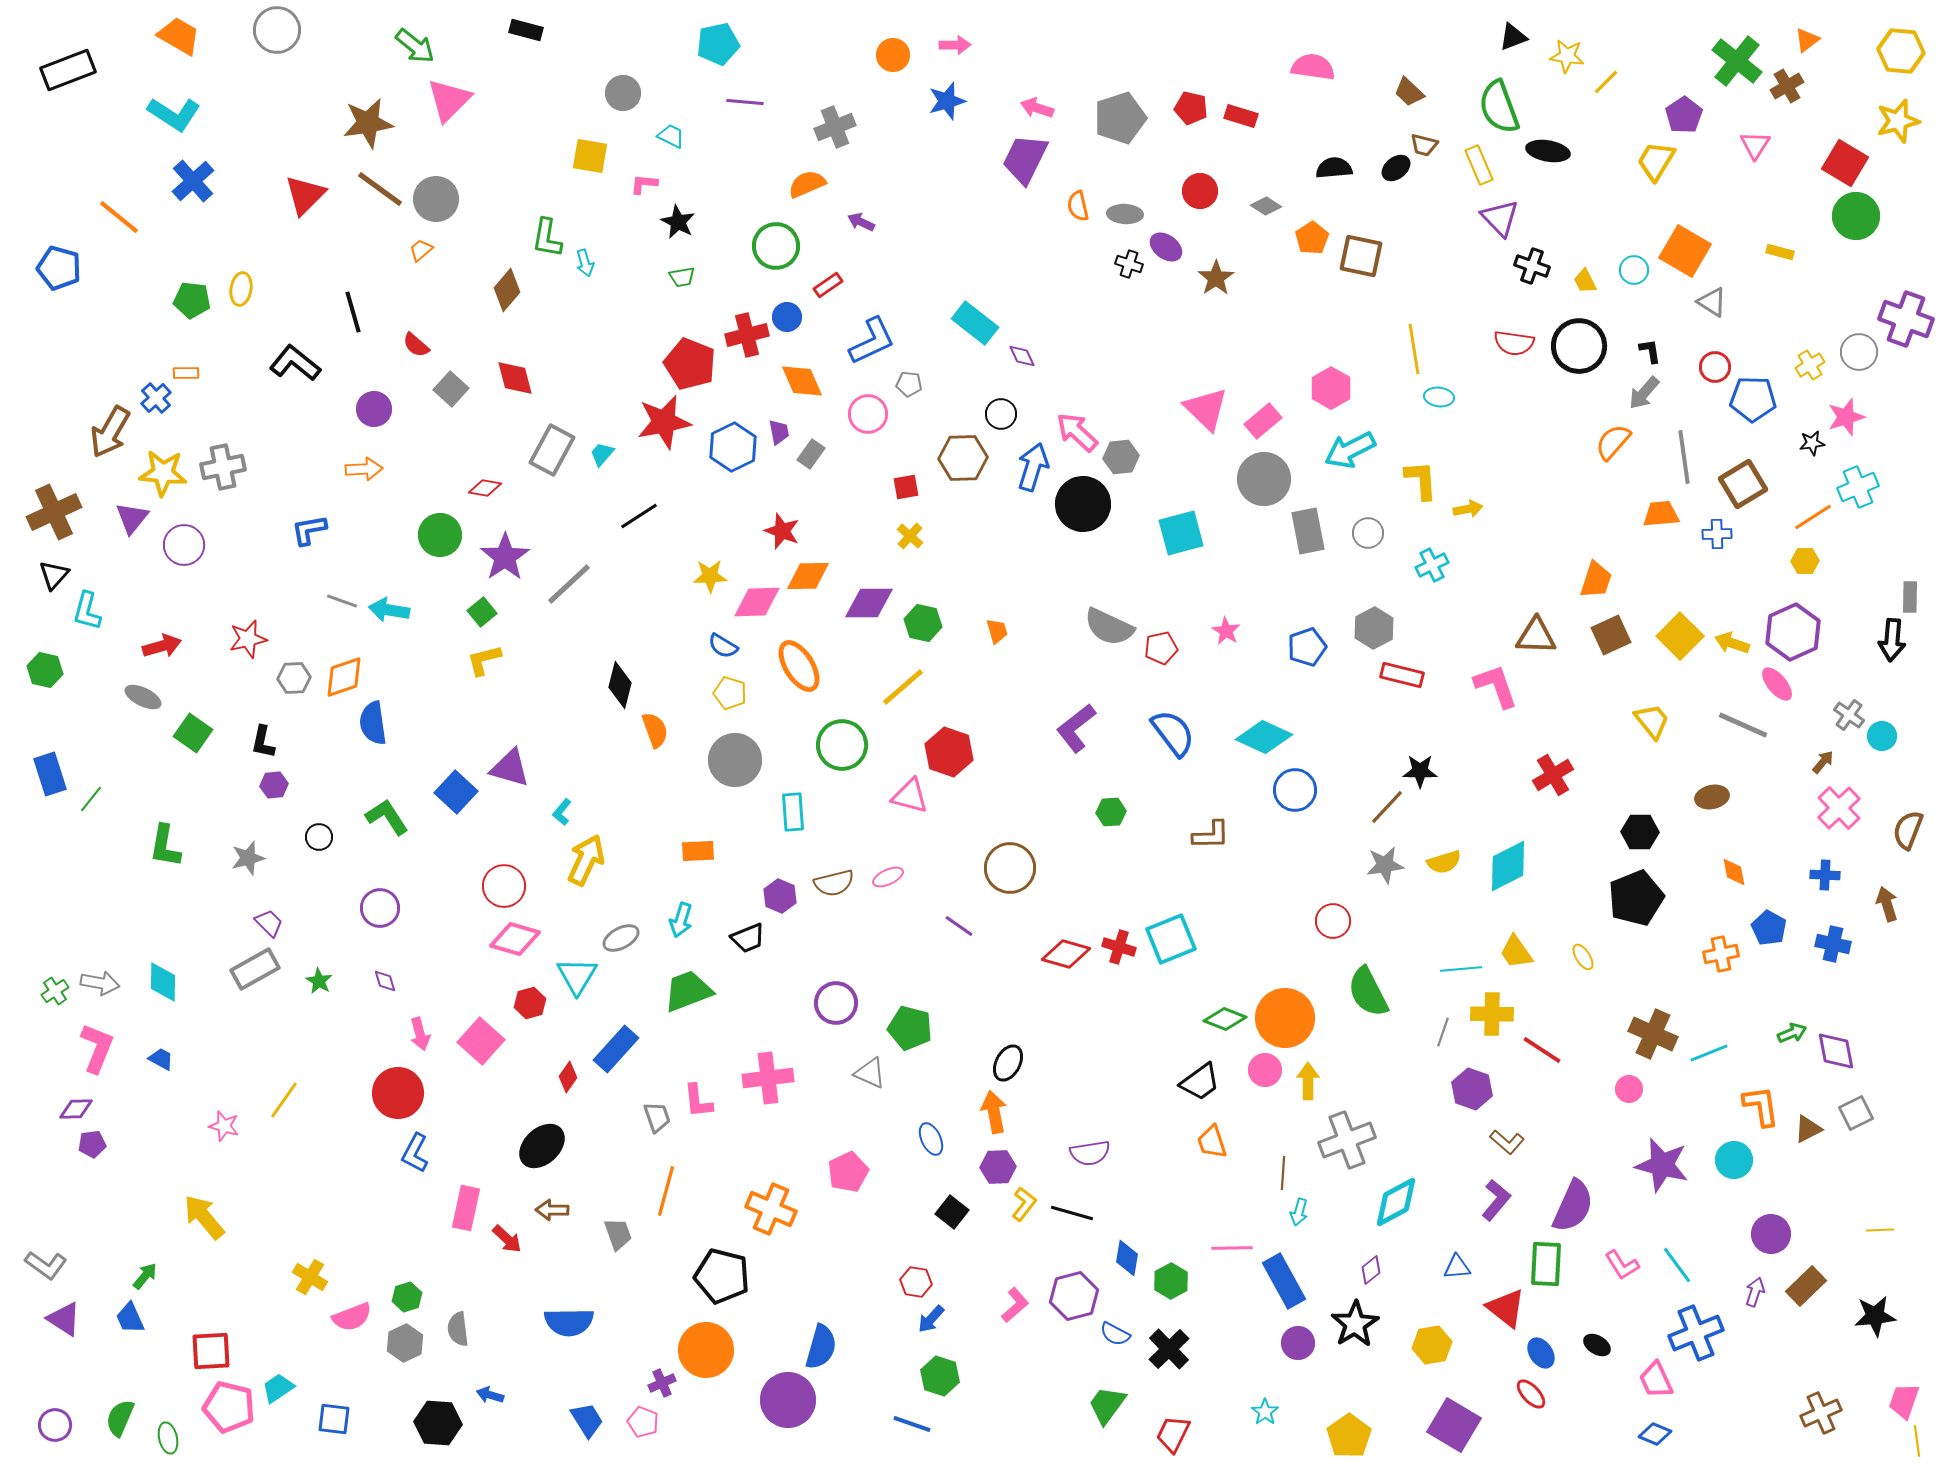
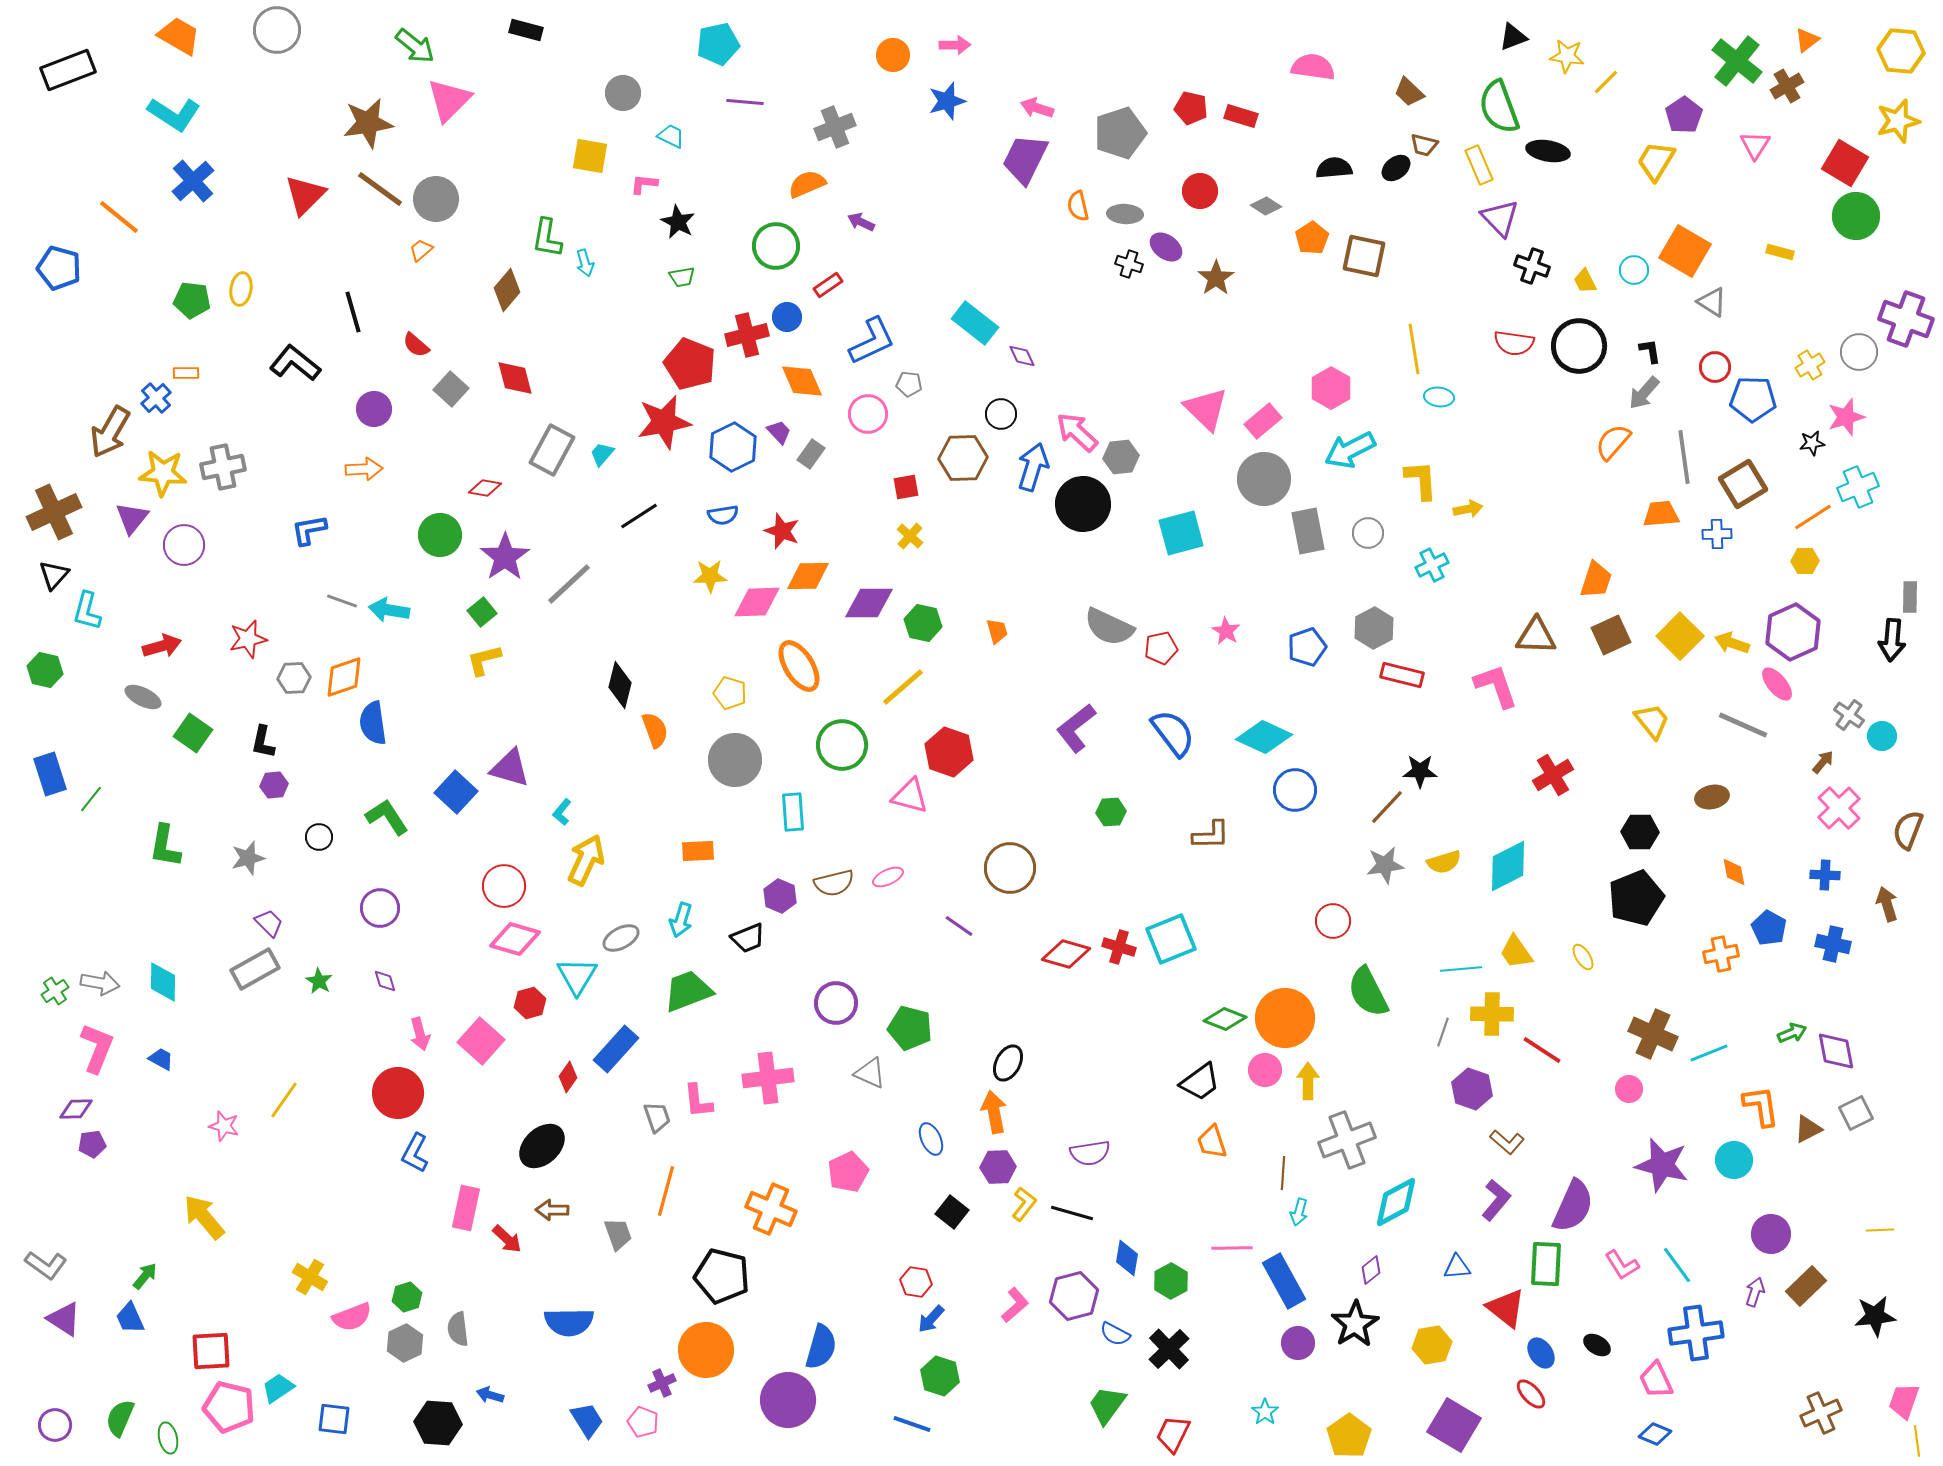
gray pentagon at (1120, 118): moved 15 px down
brown square at (1361, 256): moved 3 px right
purple trapezoid at (779, 432): rotated 32 degrees counterclockwise
blue semicircle at (723, 646): moved 131 px up; rotated 40 degrees counterclockwise
blue cross at (1696, 1333): rotated 14 degrees clockwise
